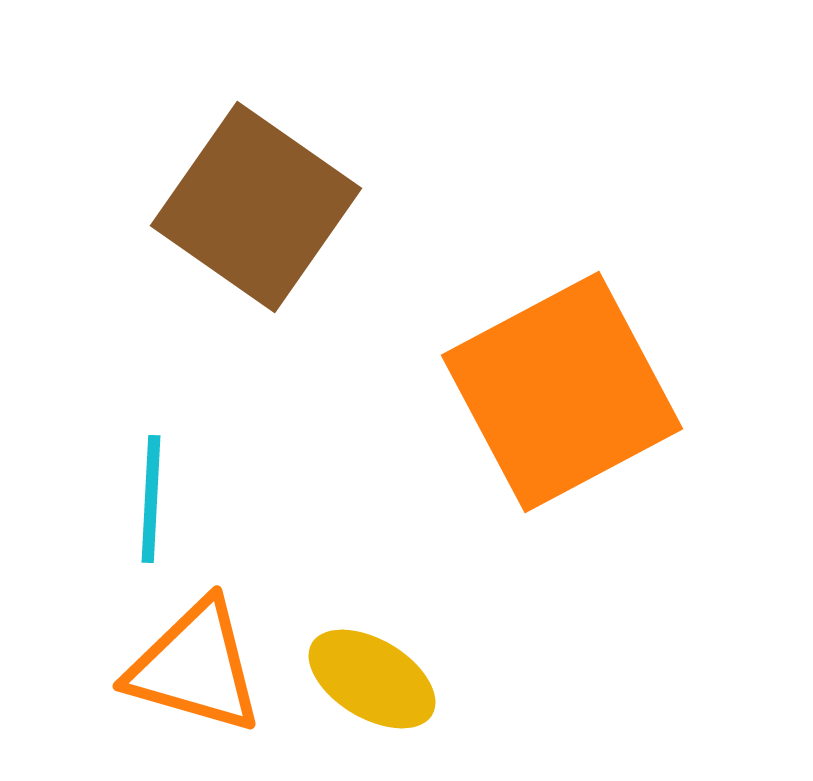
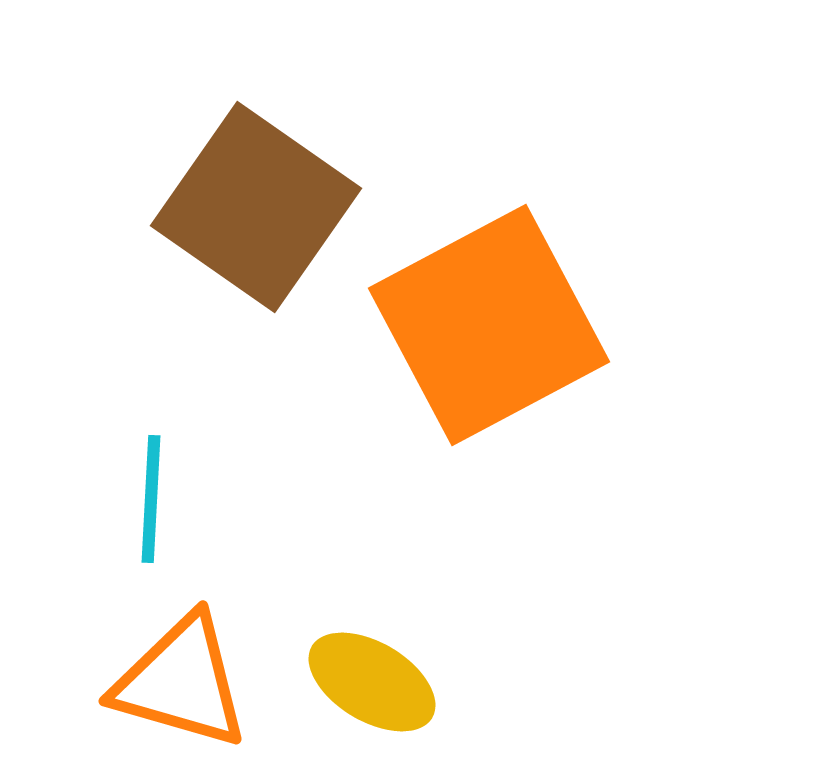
orange square: moved 73 px left, 67 px up
orange triangle: moved 14 px left, 15 px down
yellow ellipse: moved 3 px down
